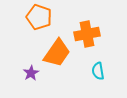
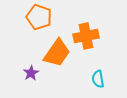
orange cross: moved 1 px left, 2 px down
cyan semicircle: moved 8 px down
